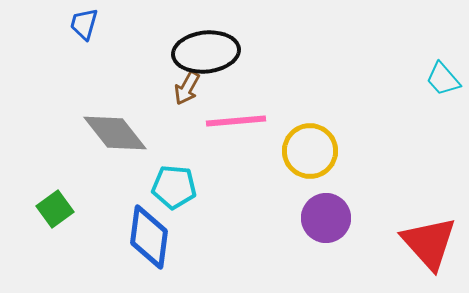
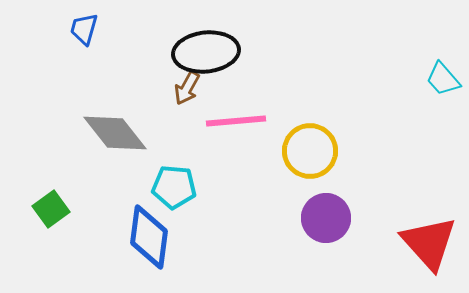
blue trapezoid: moved 5 px down
green square: moved 4 px left
